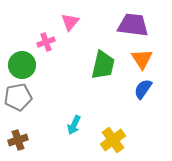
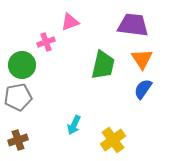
pink triangle: rotated 30 degrees clockwise
